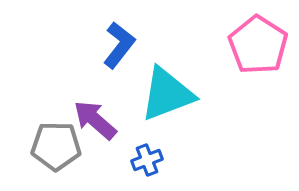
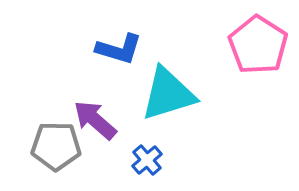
blue L-shape: moved 4 px down; rotated 69 degrees clockwise
cyan triangle: moved 1 px right; rotated 4 degrees clockwise
blue cross: rotated 20 degrees counterclockwise
